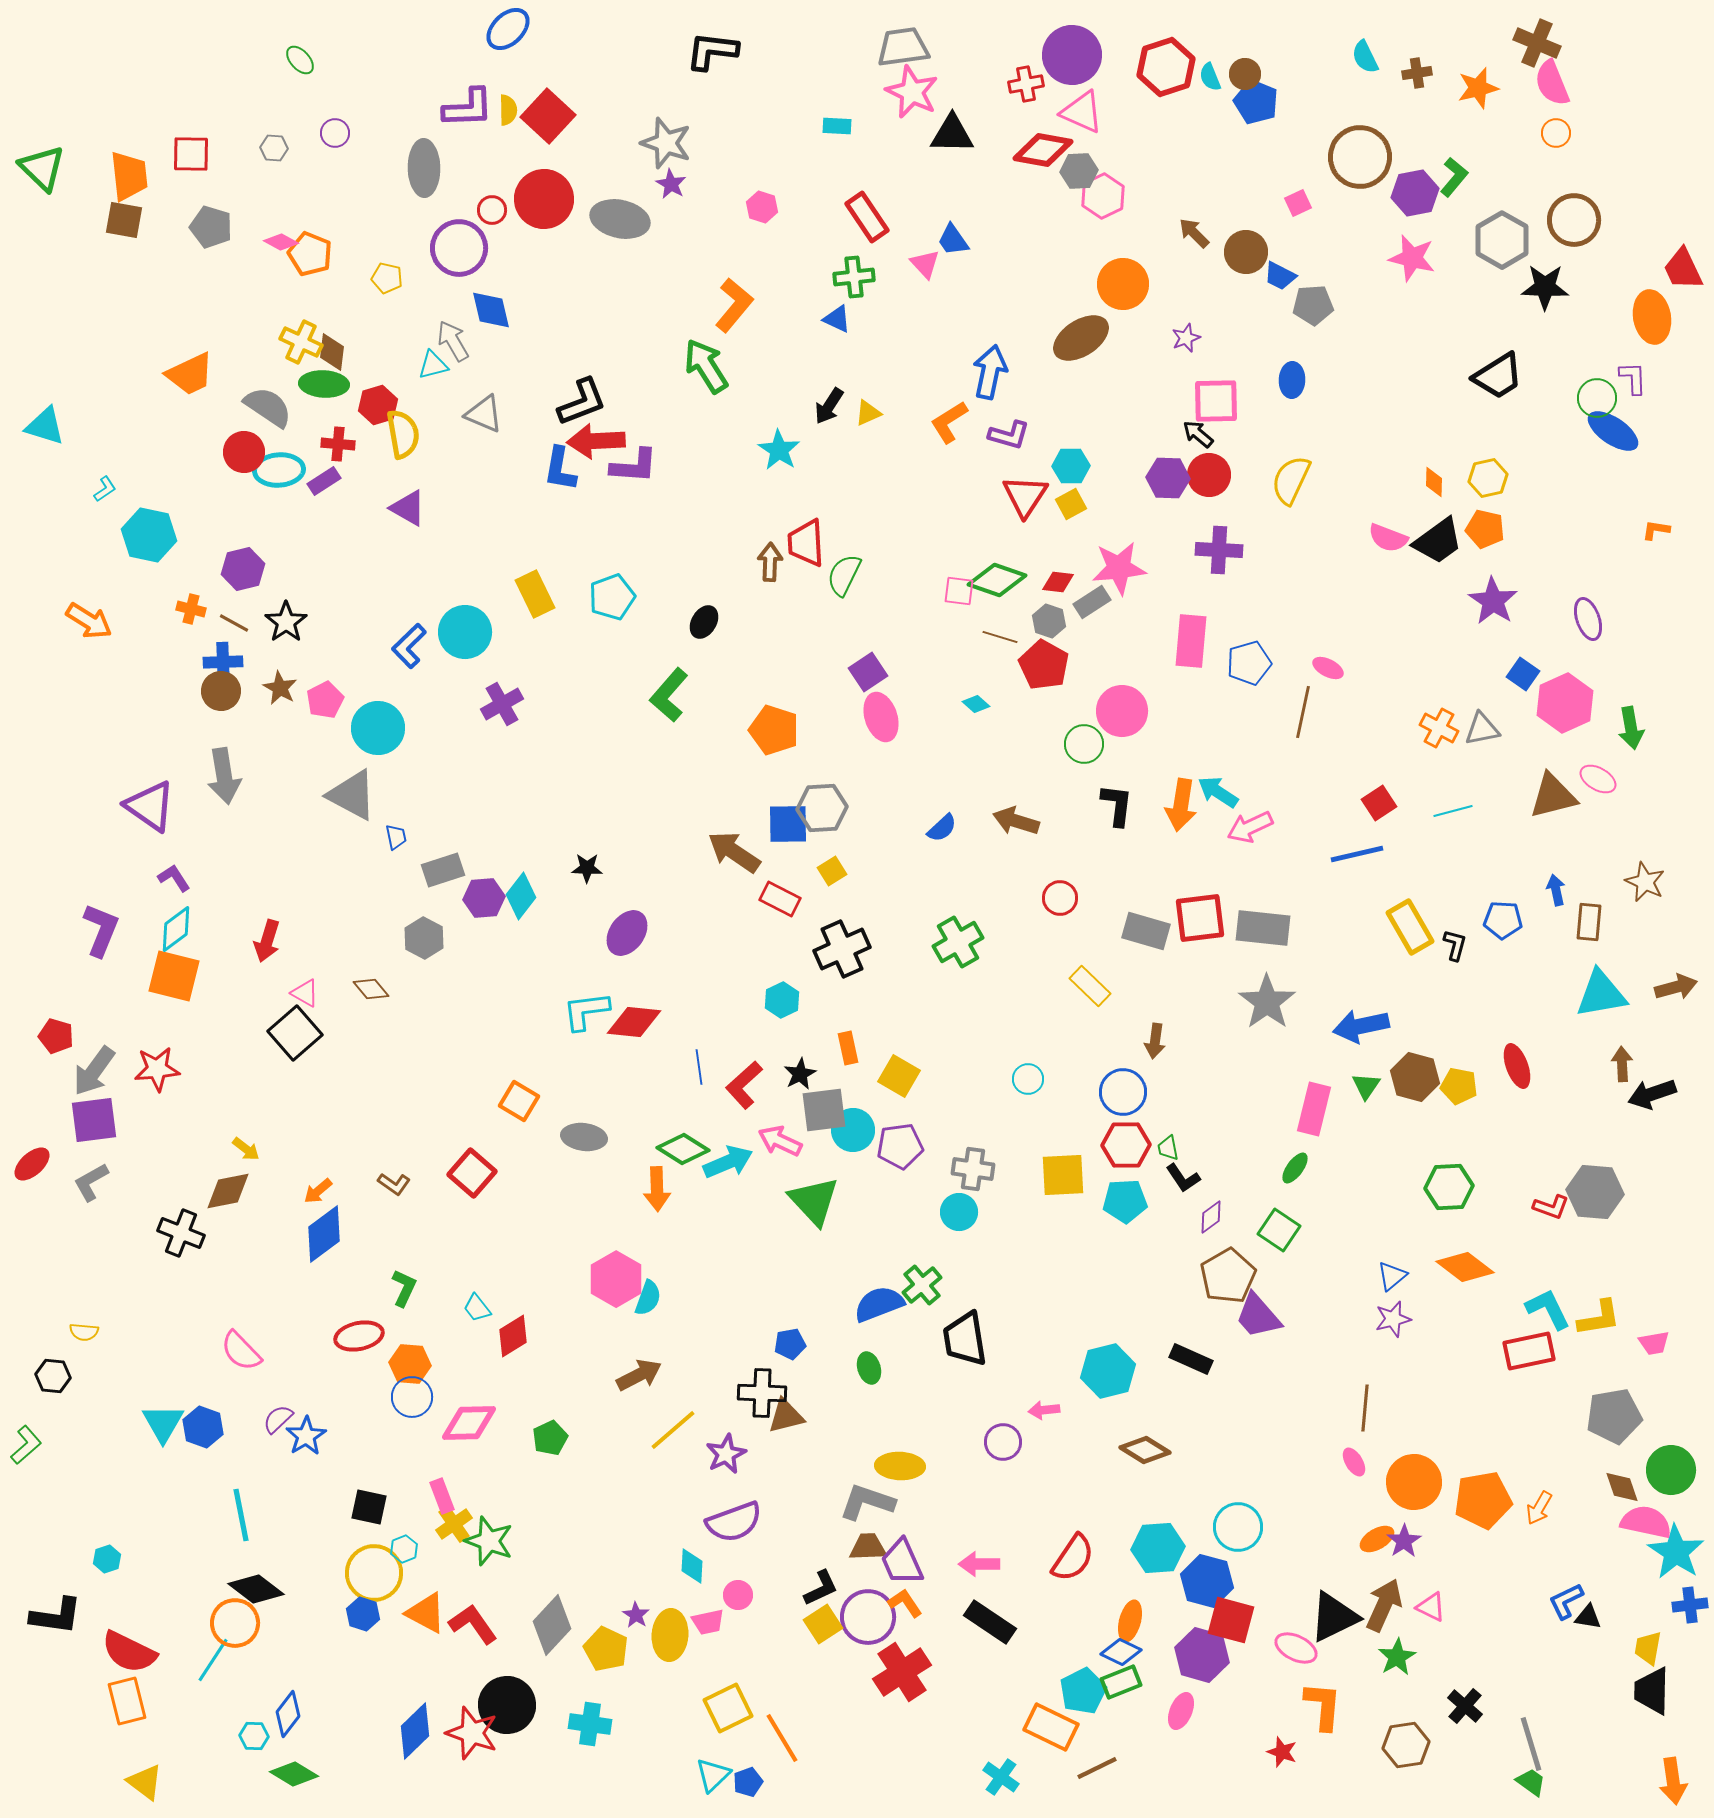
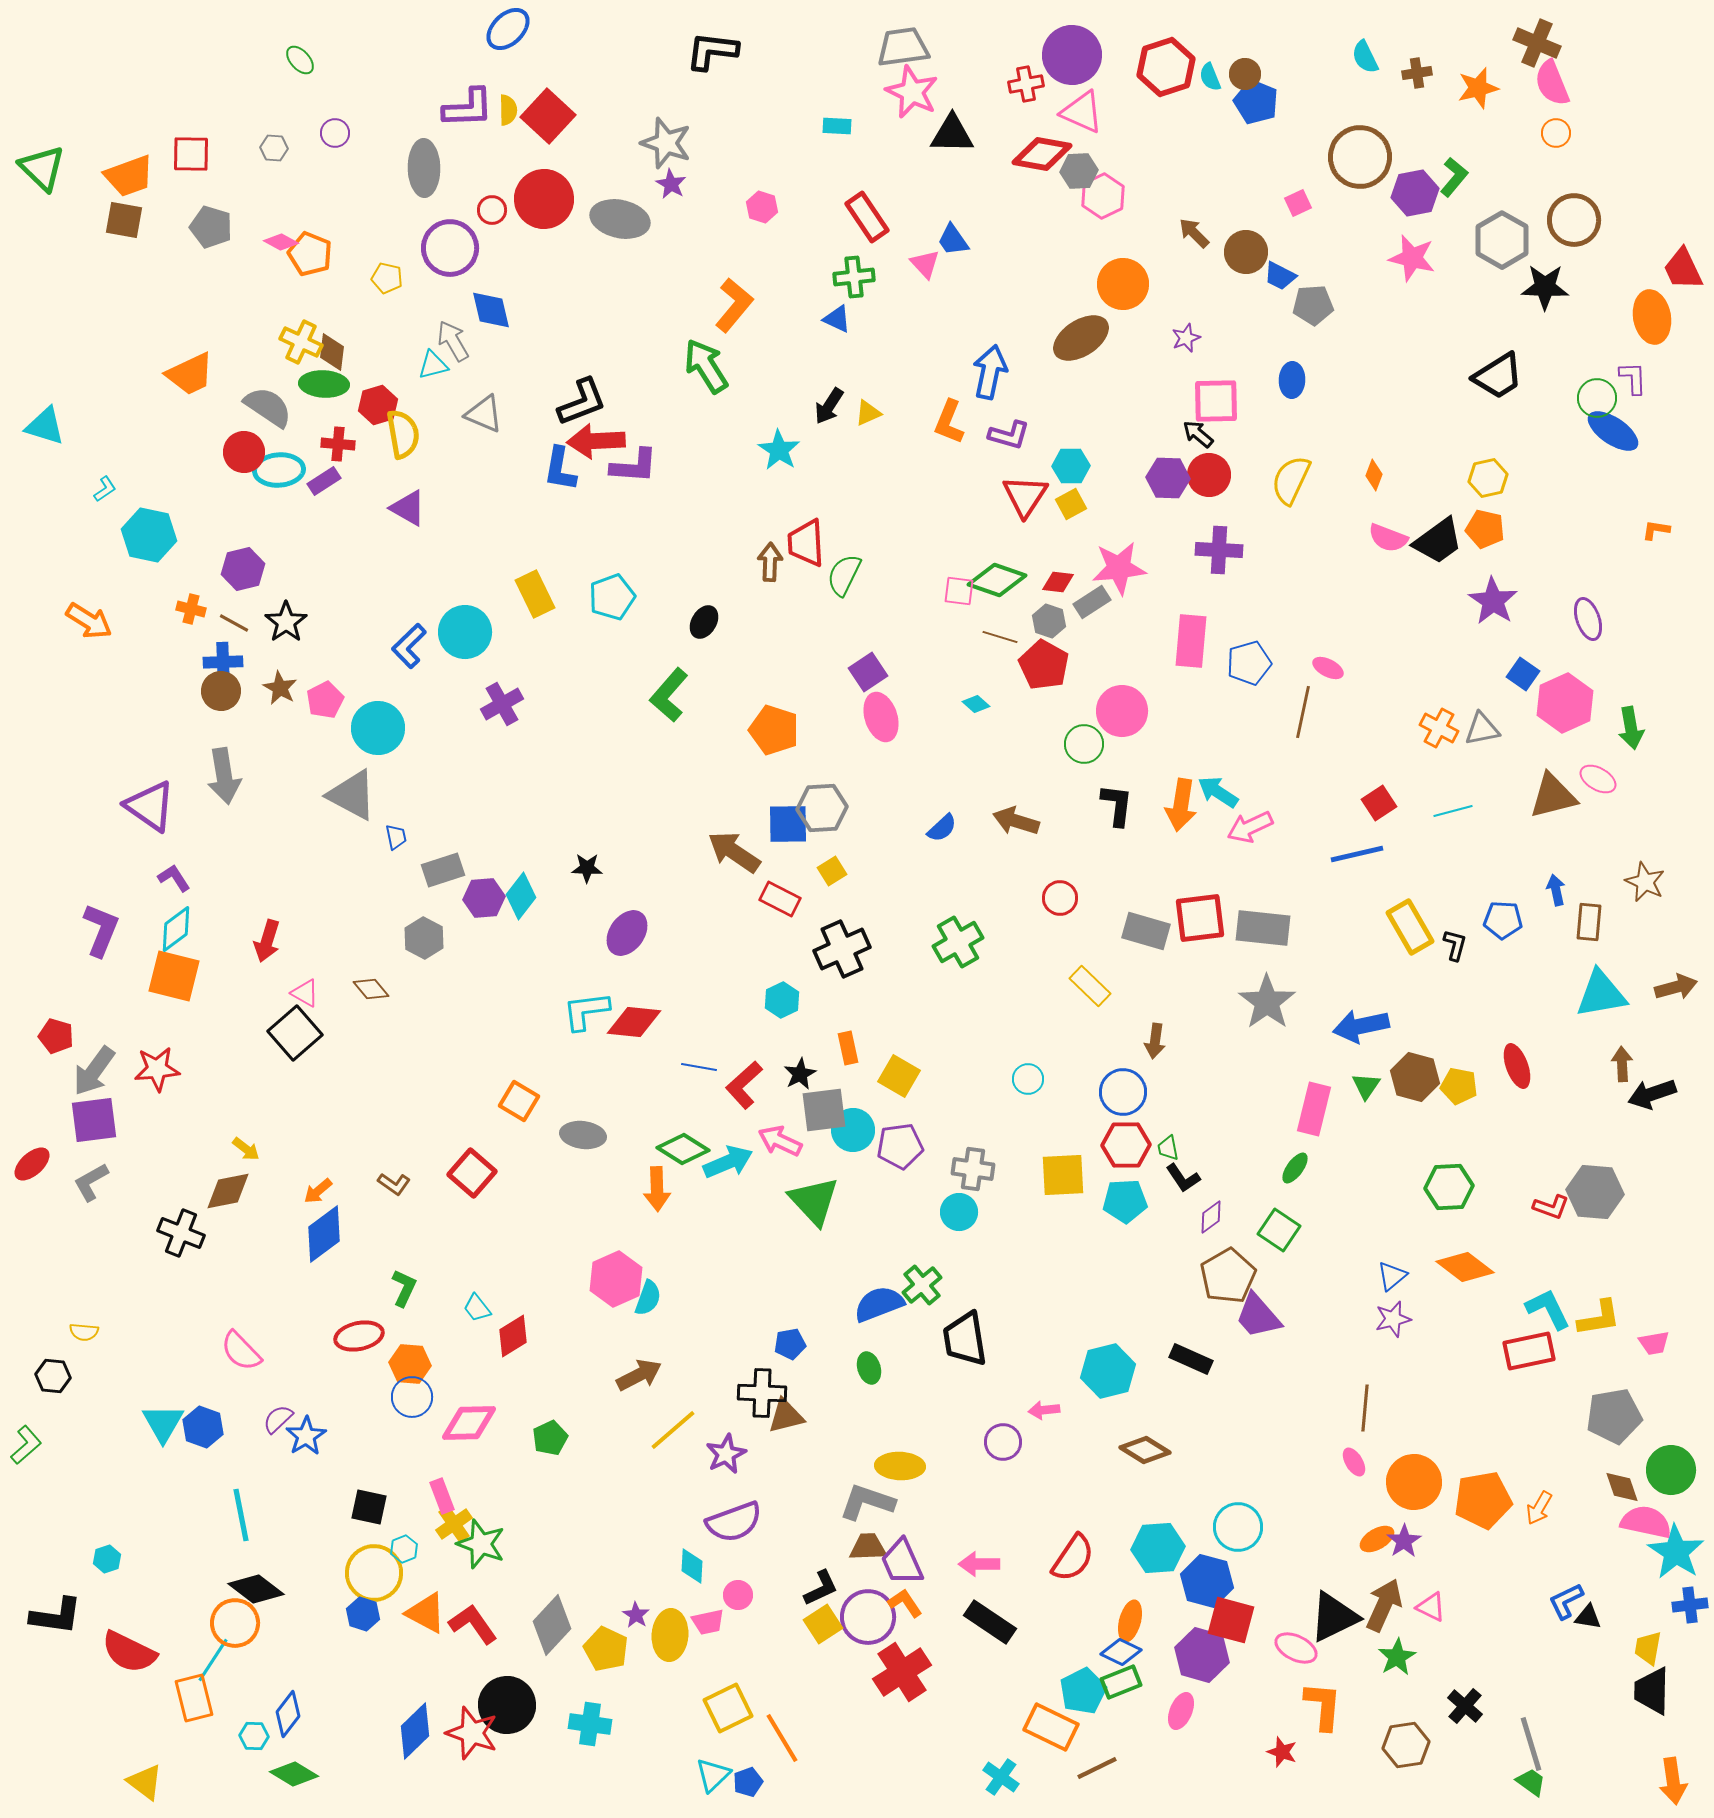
red diamond at (1043, 150): moved 1 px left, 4 px down
orange trapezoid at (129, 176): rotated 76 degrees clockwise
purple circle at (459, 248): moved 9 px left
orange L-shape at (949, 422): rotated 36 degrees counterclockwise
orange diamond at (1434, 482): moved 60 px left, 7 px up; rotated 20 degrees clockwise
blue line at (699, 1067): rotated 72 degrees counterclockwise
gray ellipse at (584, 1137): moved 1 px left, 2 px up
pink hexagon at (616, 1279): rotated 6 degrees clockwise
green star at (489, 1541): moved 8 px left, 3 px down
orange rectangle at (127, 1701): moved 67 px right, 3 px up
